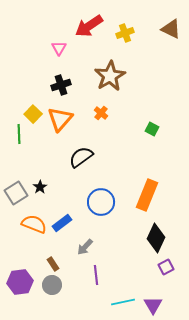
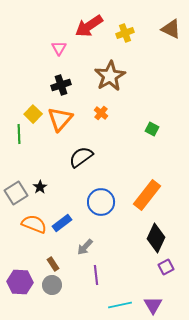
orange rectangle: rotated 16 degrees clockwise
purple hexagon: rotated 10 degrees clockwise
cyan line: moved 3 px left, 3 px down
